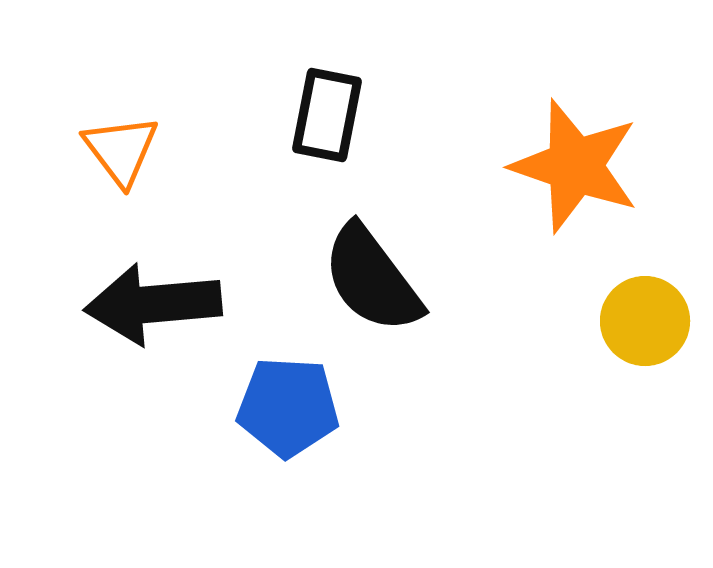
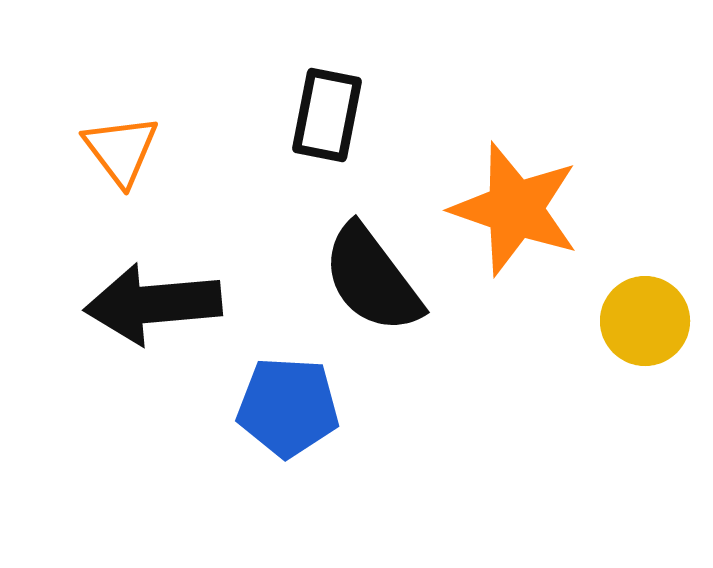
orange star: moved 60 px left, 43 px down
